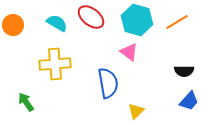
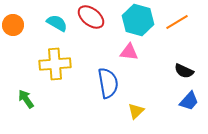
cyan hexagon: moved 1 px right
pink triangle: rotated 30 degrees counterclockwise
black semicircle: rotated 24 degrees clockwise
green arrow: moved 3 px up
